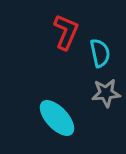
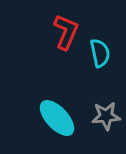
gray star: moved 23 px down
